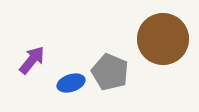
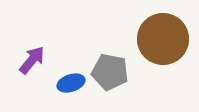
gray pentagon: rotated 12 degrees counterclockwise
